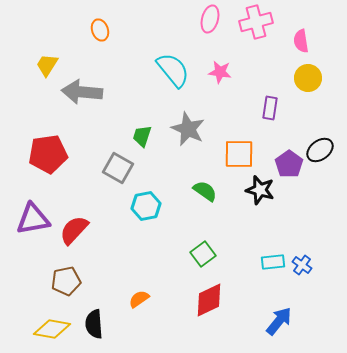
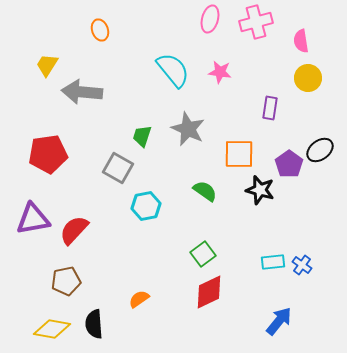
red diamond: moved 8 px up
